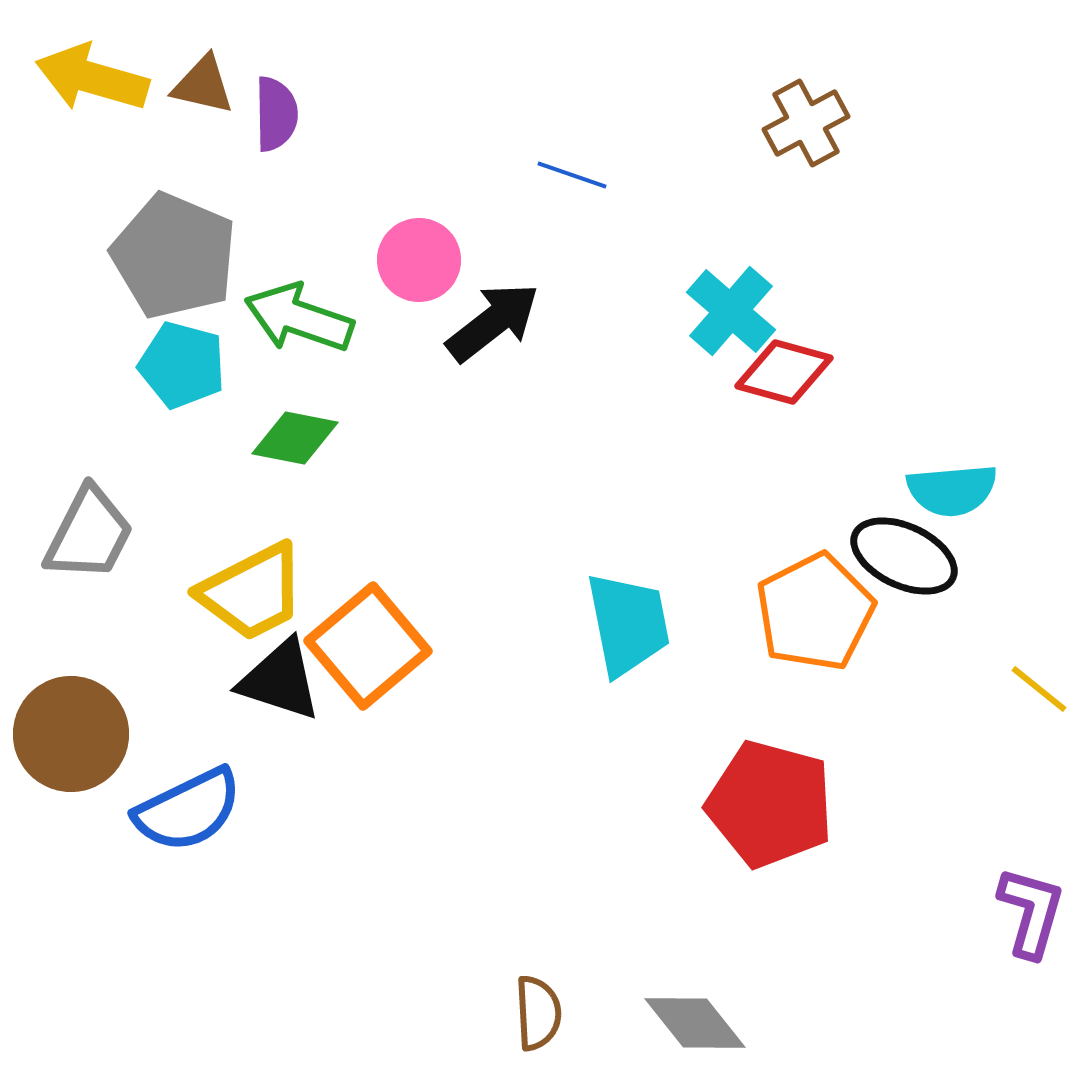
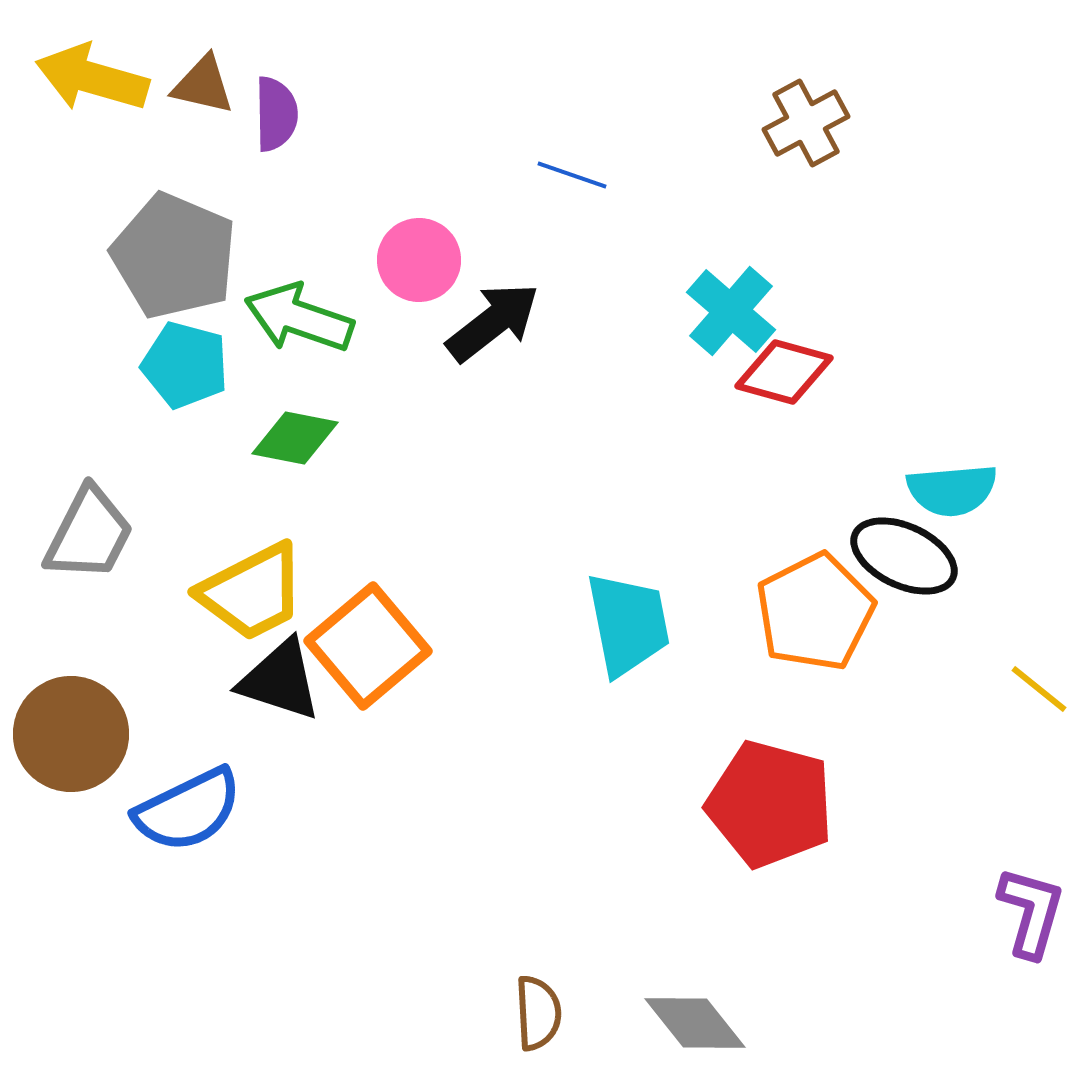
cyan pentagon: moved 3 px right
